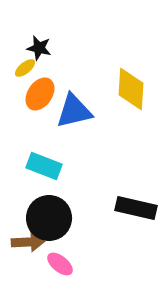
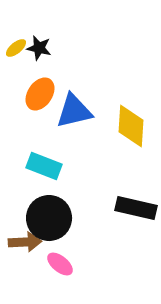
yellow ellipse: moved 9 px left, 20 px up
yellow diamond: moved 37 px down
brown arrow: moved 3 px left
